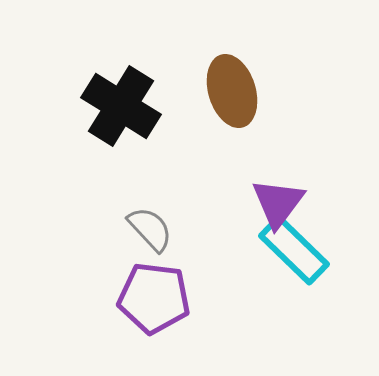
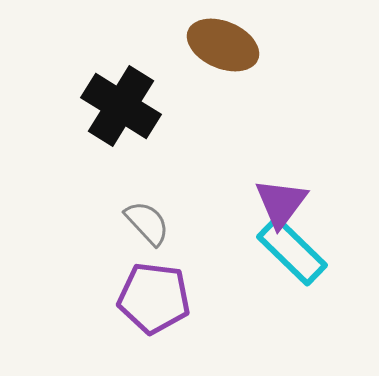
brown ellipse: moved 9 px left, 46 px up; rotated 50 degrees counterclockwise
purple triangle: moved 3 px right
gray semicircle: moved 3 px left, 6 px up
cyan rectangle: moved 2 px left, 1 px down
